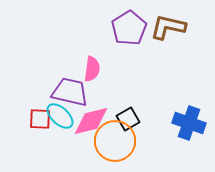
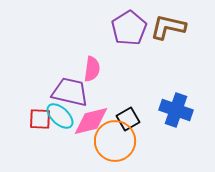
blue cross: moved 13 px left, 13 px up
